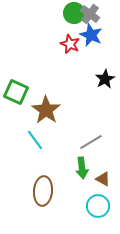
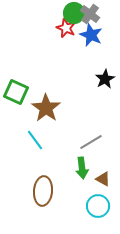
red star: moved 4 px left, 16 px up
brown star: moved 2 px up
